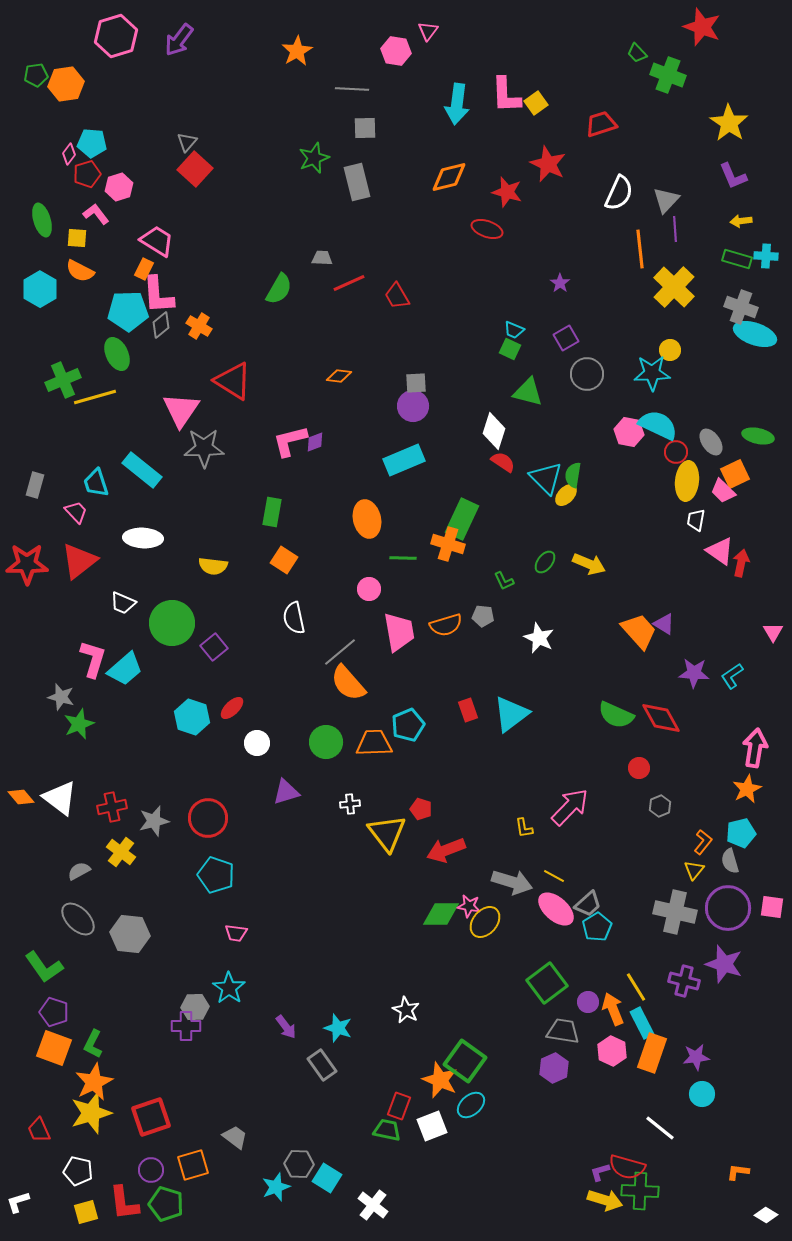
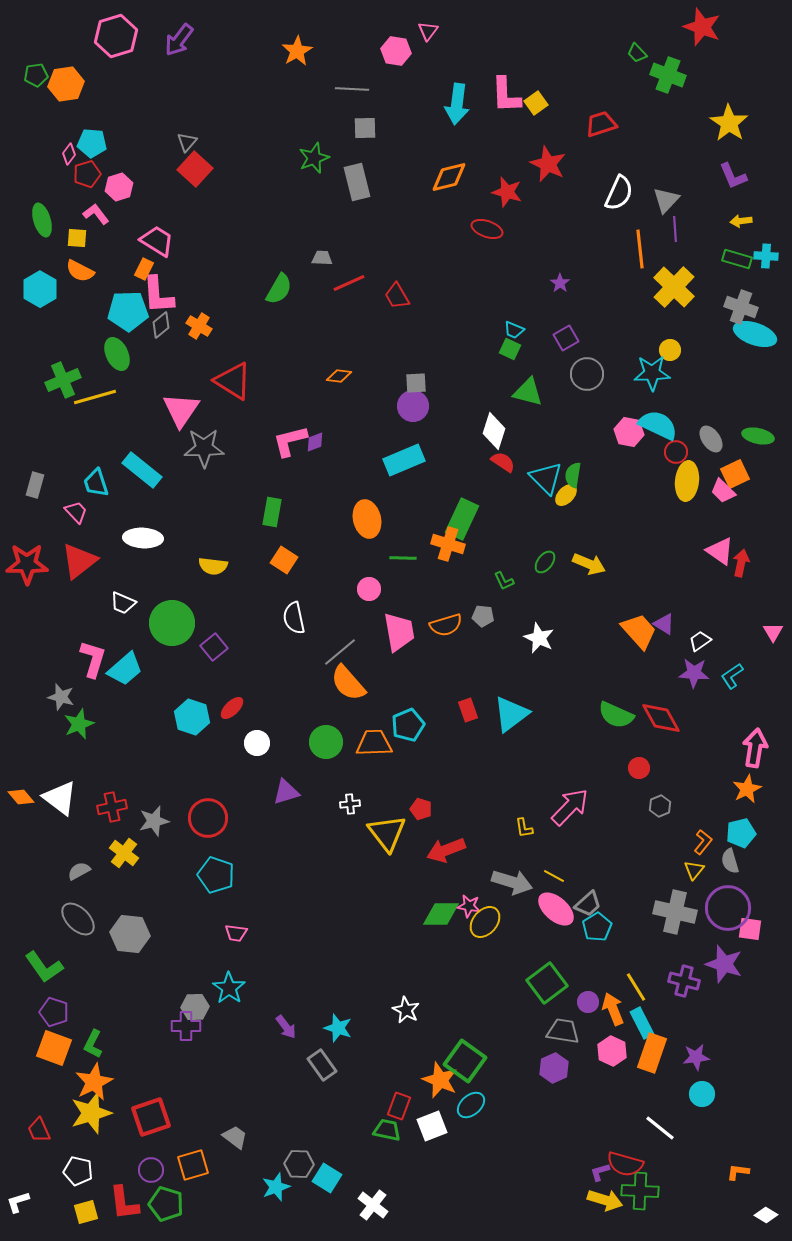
gray ellipse at (711, 442): moved 3 px up
white trapezoid at (696, 520): moved 4 px right, 121 px down; rotated 45 degrees clockwise
yellow cross at (121, 852): moved 3 px right, 1 px down
pink square at (772, 907): moved 22 px left, 22 px down
red semicircle at (627, 1167): moved 2 px left, 3 px up
